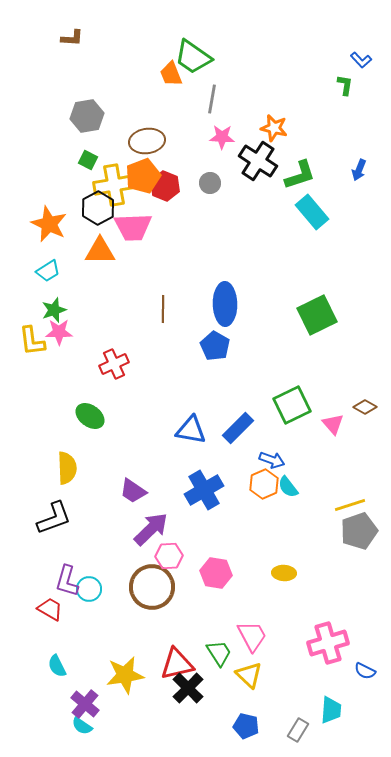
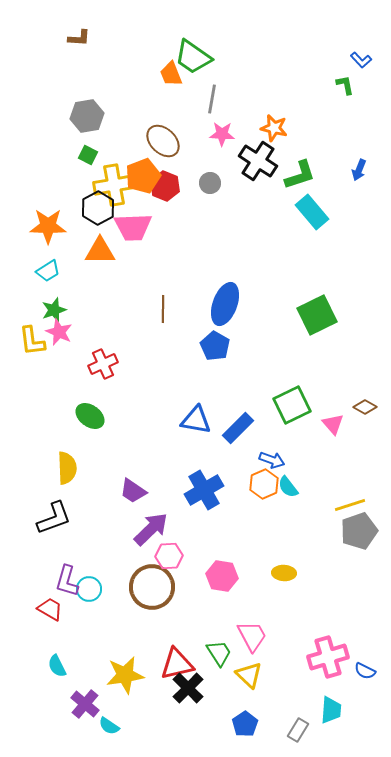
brown L-shape at (72, 38): moved 7 px right
green L-shape at (345, 85): rotated 20 degrees counterclockwise
pink star at (222, 137): moved 3 px up
brown ellipse at (147, 141): moved 16 px right; rotated 52 degrees clockwise
green square at (88, 160): moved 5 px up
orange star at (49, 224): moved 1 px left, 2 px down; rotated 24 degrees counterclockwise
blue ellipse at (225, 304): rotated 21 degrees clockwise
pink star at (59, 332): rotated 24 degrees clockwise
red cross at (114, 364): moved 11 px left
blue triangle at (191, 430): moved 5 px right, 10 px up
pink hexagon at (216, 573): moved 6 px right, 3 px down
pink cross at (328, 643): moved 14 px down
cyan semicircle at (82, 726): moved 27 px right
blue pentagon at (246, 726): moved 1 px left, 2 px up; rotated 25 degrees clockwise
